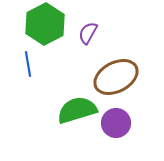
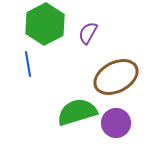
green semicircle: moved 2 px down
